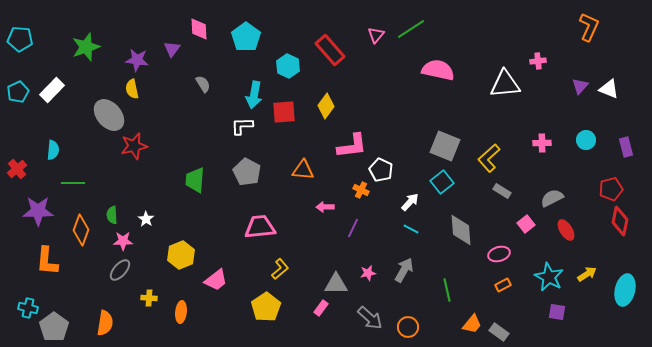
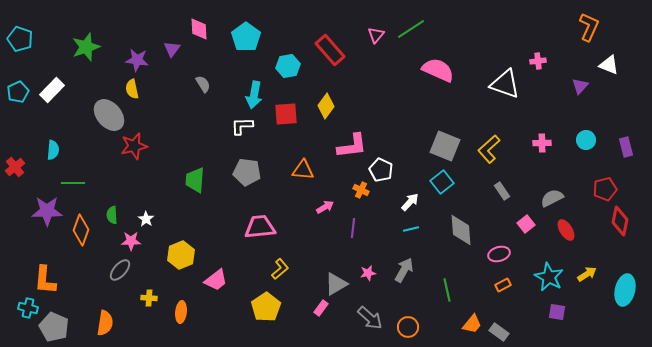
cyan pentagon at (20, 39): rotated 15 degrees clockwise
cyan hexagon at (288, 66): rotated 25 degrees clockwise
pink semicircle at (438, 70): rotated 12 degrees clockwise
white triangle at (505, 84): rotated 24 degrees clockwise
white triangle at (609, 89): moved 24 px up
red square at (284, 112): moved 2 px right, 2 px down
yellow L-shape at (489, 158): moved 9 px up
red cross at (17, 169): moved 2 px left, 2 px up
gray pentagon at (247, 172): rotated 20 degrees counterclockwise
red pentagon at (611, 189): moved 6 px left
gray rectangle at (502, 191): rotated 24 degrees clockwise
pink arrow at (325, 207): rotated 150 degrees clockwise
purple star at (38, 211): moved 9 px right
purple line at (353, 228): rotated 18 degrees counterclockwise
cyan line at (411, 229): rotated 42 degrees counterclockwise
pink star at (123, 241): moved 8 px right
orange L-shape at (47, 261): moved 2 px left, 19 px down
gray triangle at (336, 284): rotated 30 degrees counterclockwise
gray pentagon at (54, 327): rotated 12 degrees counterclockwise
